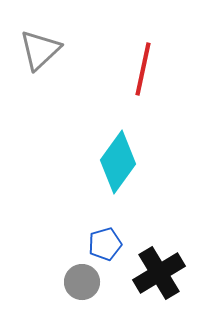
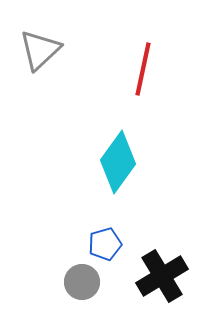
black cross: moved 3 px right, 3 px down
